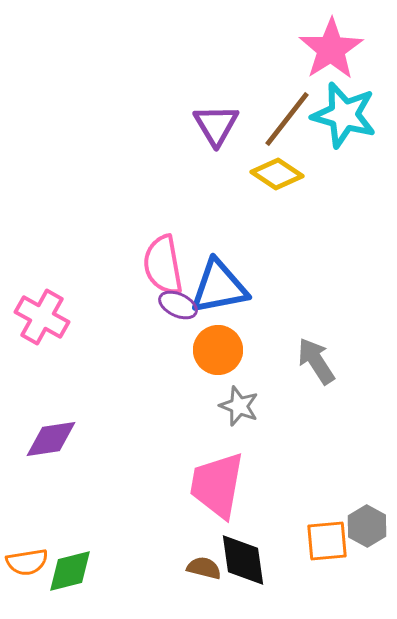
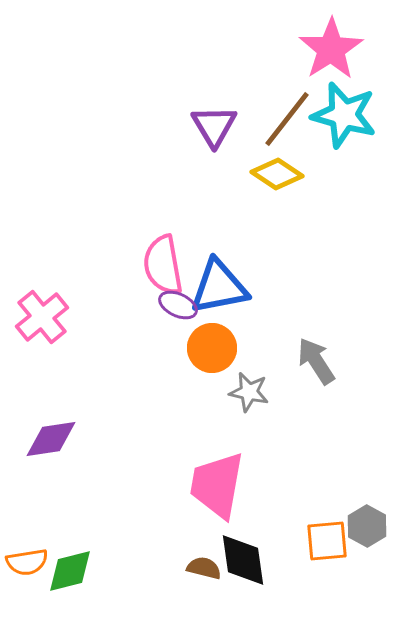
purple triangle: moved 2 px left, 1 px down
pink cross: rotated 22 degrees clockwise
orange circle: moved 6 px left, 2 px up
gray star: moved 10 px right, 14 px up; rotated 9 degrees counterclockwise
